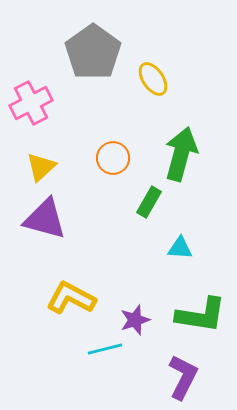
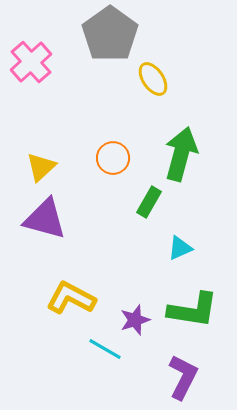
gray pentagon: moved 17 px right, 18 px up
pink cross: moved 41 px up; rotated 15 degrees counterclockwise
cyan triangle: rotated 28 degrees counterclockwise
green L-shape: moved 8 px left, 5 px up
cyan line: rotated 44 degrees clockwise
